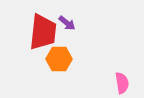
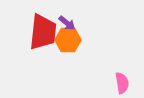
orange hexagon: moved 9 px right, 19 px up
